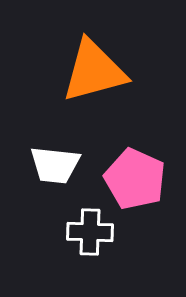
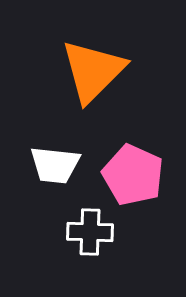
orange triangle: moved 1 px left; rotated 30 degrees counterclockwise
pink pentagon: moved 2 px left, 4 px up
